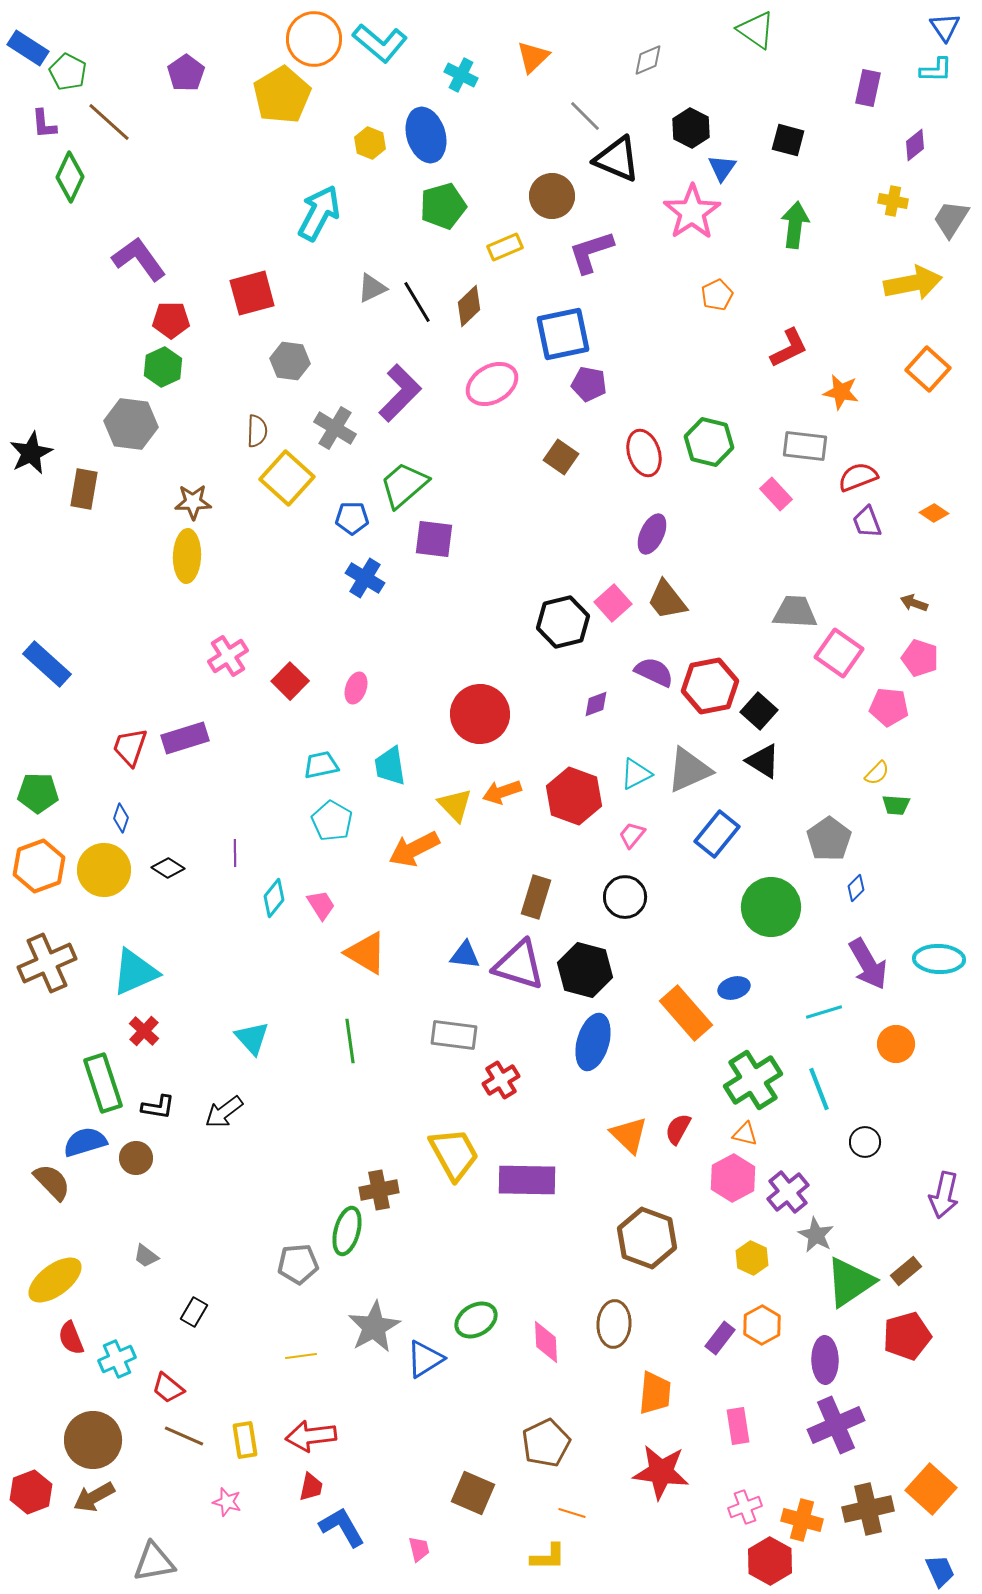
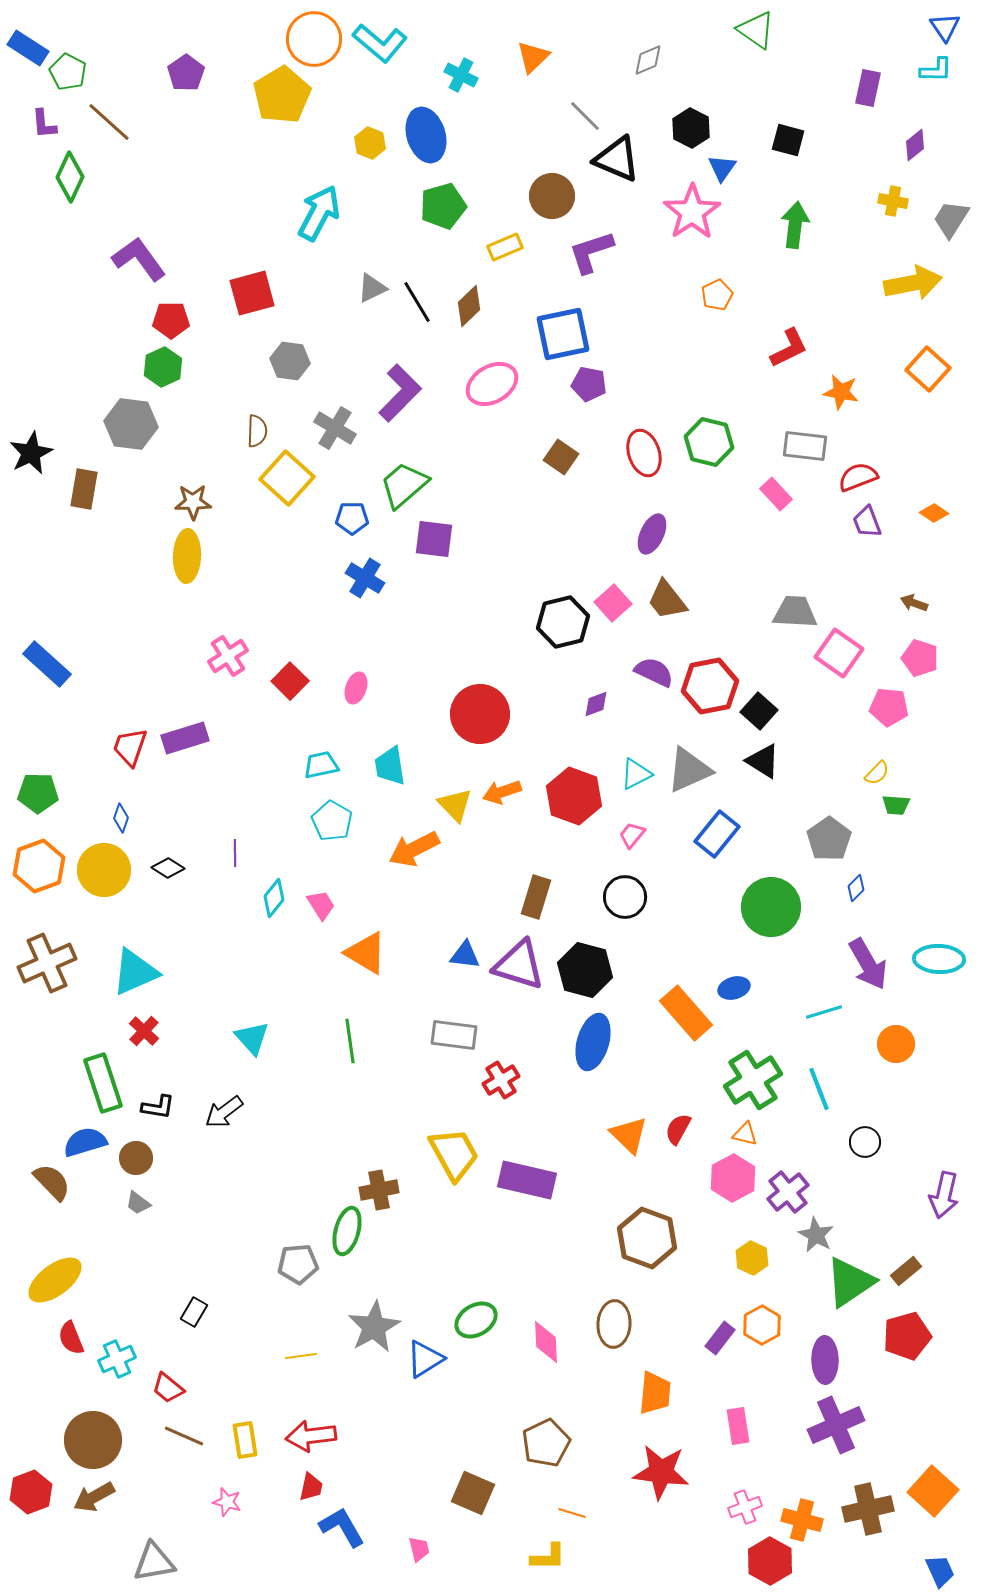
purple rectangle at (527, 1180): rotated 12 degrees clockwise
gray trapezoid at (146, 1256): moved 8 px left, 53 px up
orange square at (931, 1489): moved 2 px right, 2 px down
